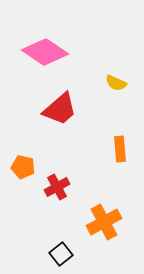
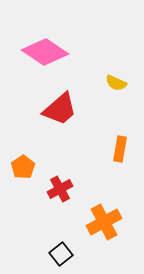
orange rectangle: rotated 15 degrees clockwise
orange pentagon: rotated 25 degrees clockwise
red cross: moved 3 px right, 2 px down
